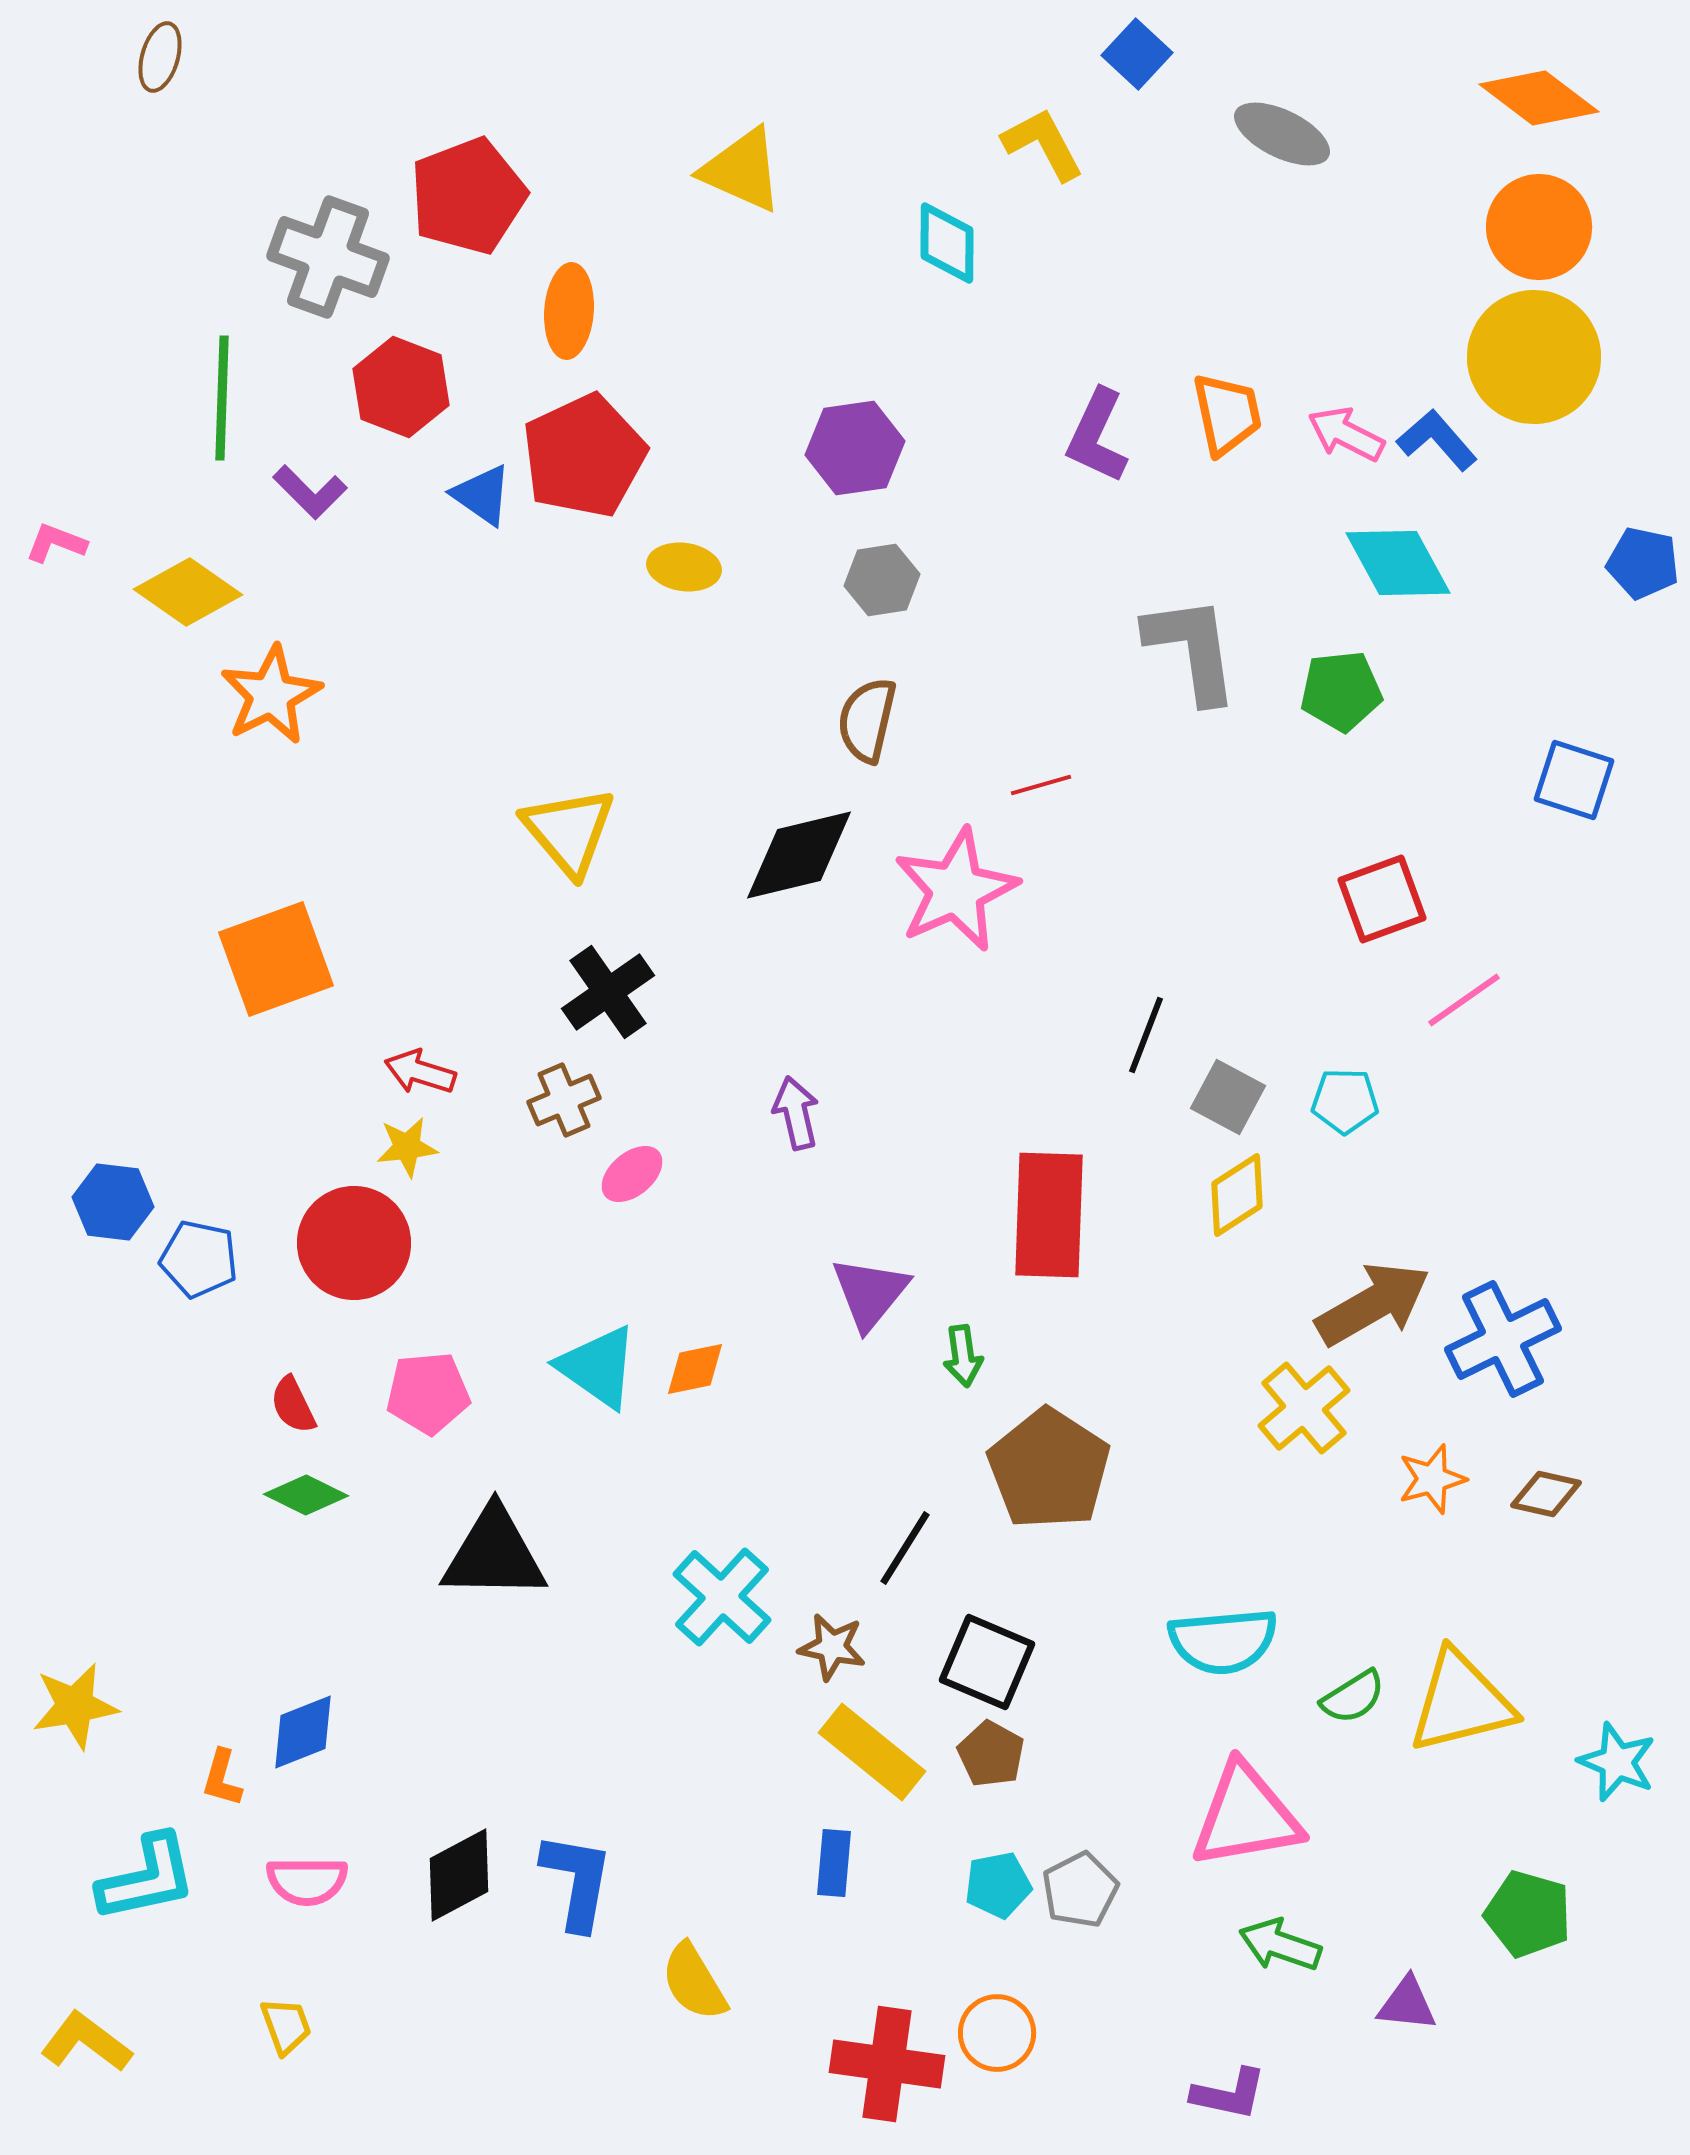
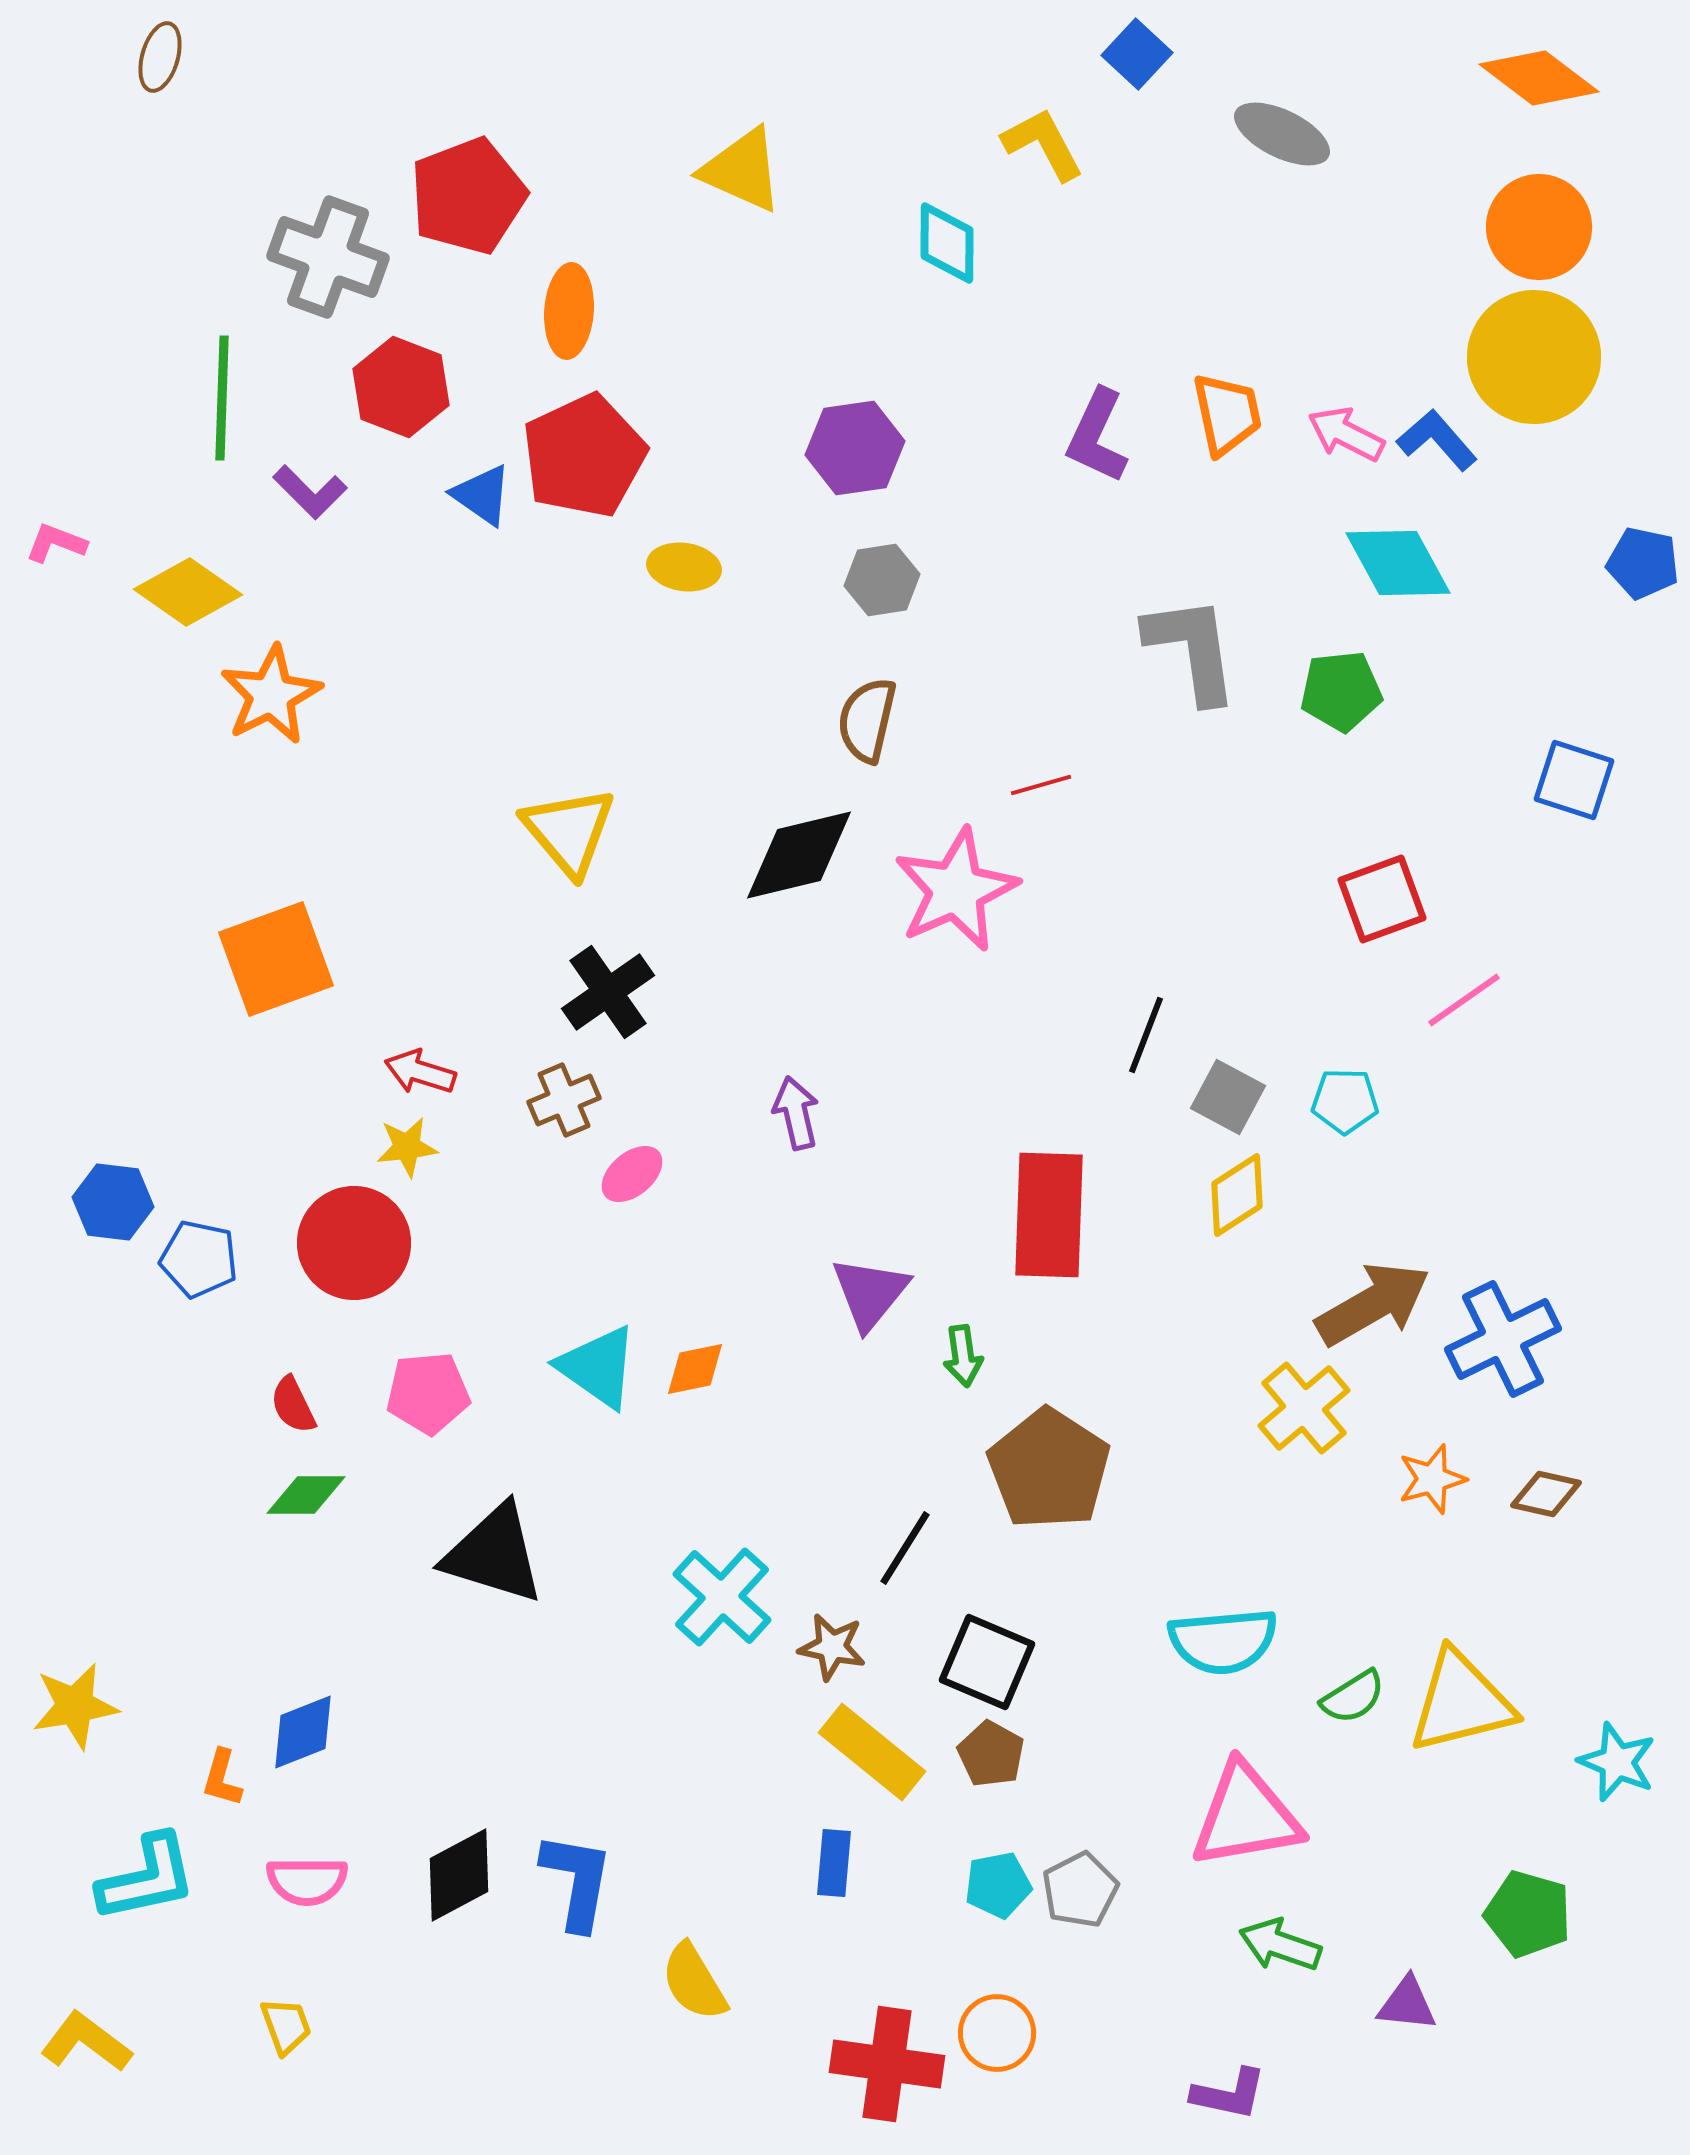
orange diamond at (1539, 98): moved 20 px up
green diamond at (306, 1495): rotated 26 degrees counterclockwise
black triangle at (494, 1554): rotated 16 degrees clockwise
